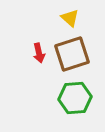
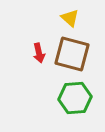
brown square: rotated 33 degrees clockwise
